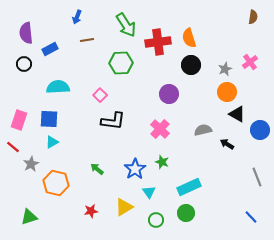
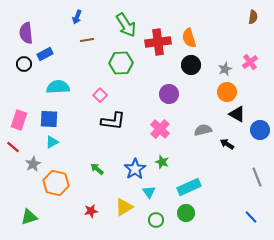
blue rectangle at (50, 49): moved 5 px left, 5 px down
gray star at (31, 164): moved 2 px right
